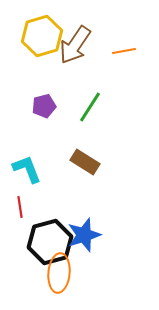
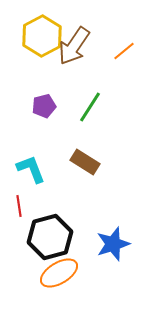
yellow hexagon: rotated 12 degrees counterclockwise
brown arrow: moved 1 px left, 1 px down
orange line: rotated 30 degrees counterclockwise
cyan L-shape: moved 4 px right
red line: moved 1 px left, 1 px up
blue star: moved 29 px right, 9 px down
black hexagon: moved 5 px up
orange ellipse: rotated 54 degrees clockwise
